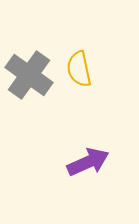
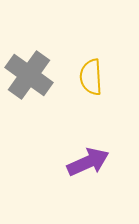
yellow semicircle: moved 12 px right, 8 px down; rotated 9 degrees clockwise
